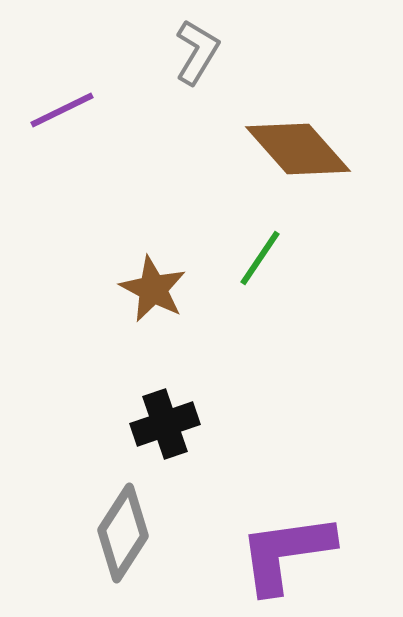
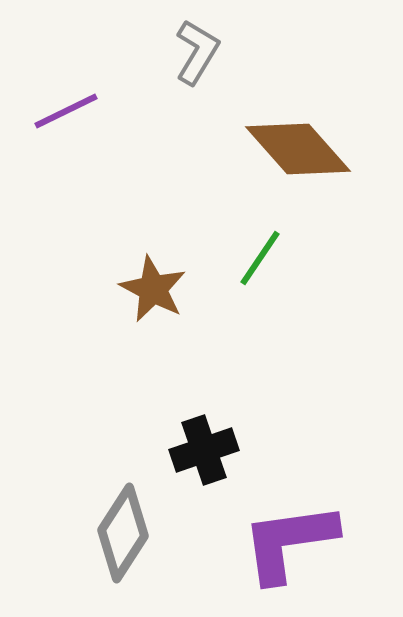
purple line: moved 4 px right, 1 px down
black cross: moved 39 px right, 26 px down
purple L-shape: moved 3 px right, 11 px up
